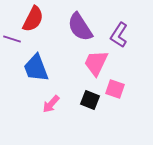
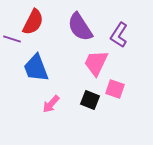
red semicircle: moved 3 px down
